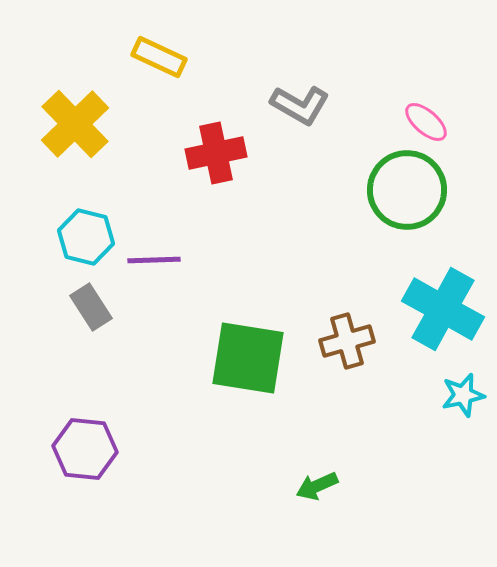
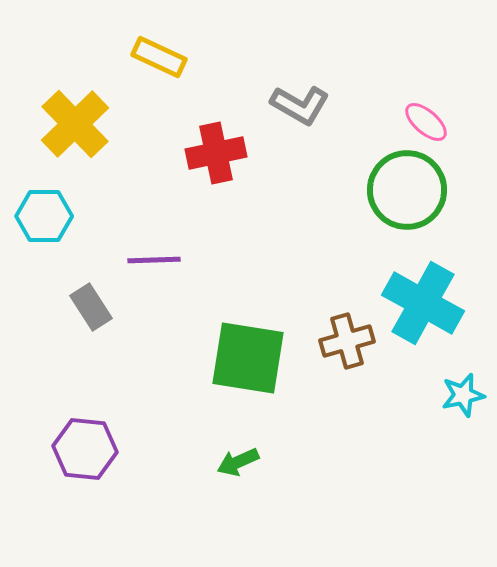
cyan hexagon: moved 42 px left, 21 px up; rotated 14 degrees counterclockwise
cyan cross: moved 20 px left, 6 px up
green arrow: moved 79 px left, 24 px up
